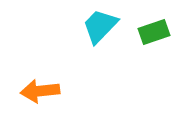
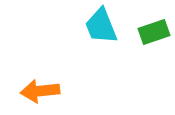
cyan trapezoid: moved 1 px right; rotated 66 degrees counterclockwise
